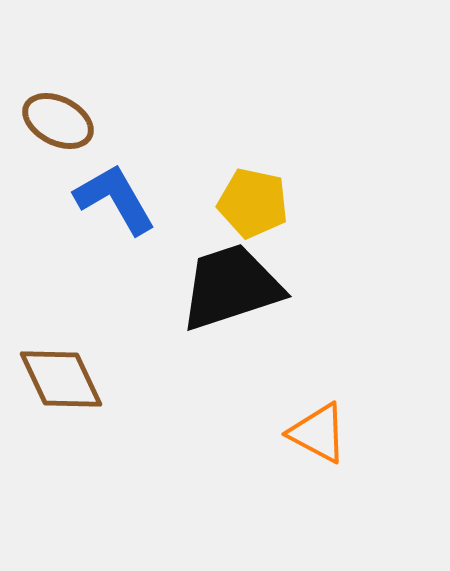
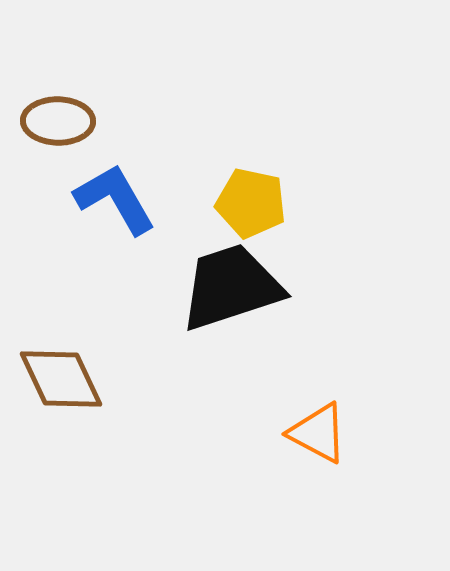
brown ellipse: rotated 26 degrees counterclockwise
yellow pentagon: moved 2 px left
